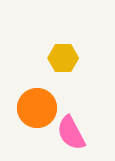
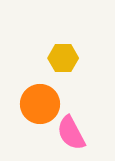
orange circle: moved 3 px right, 4 px up
